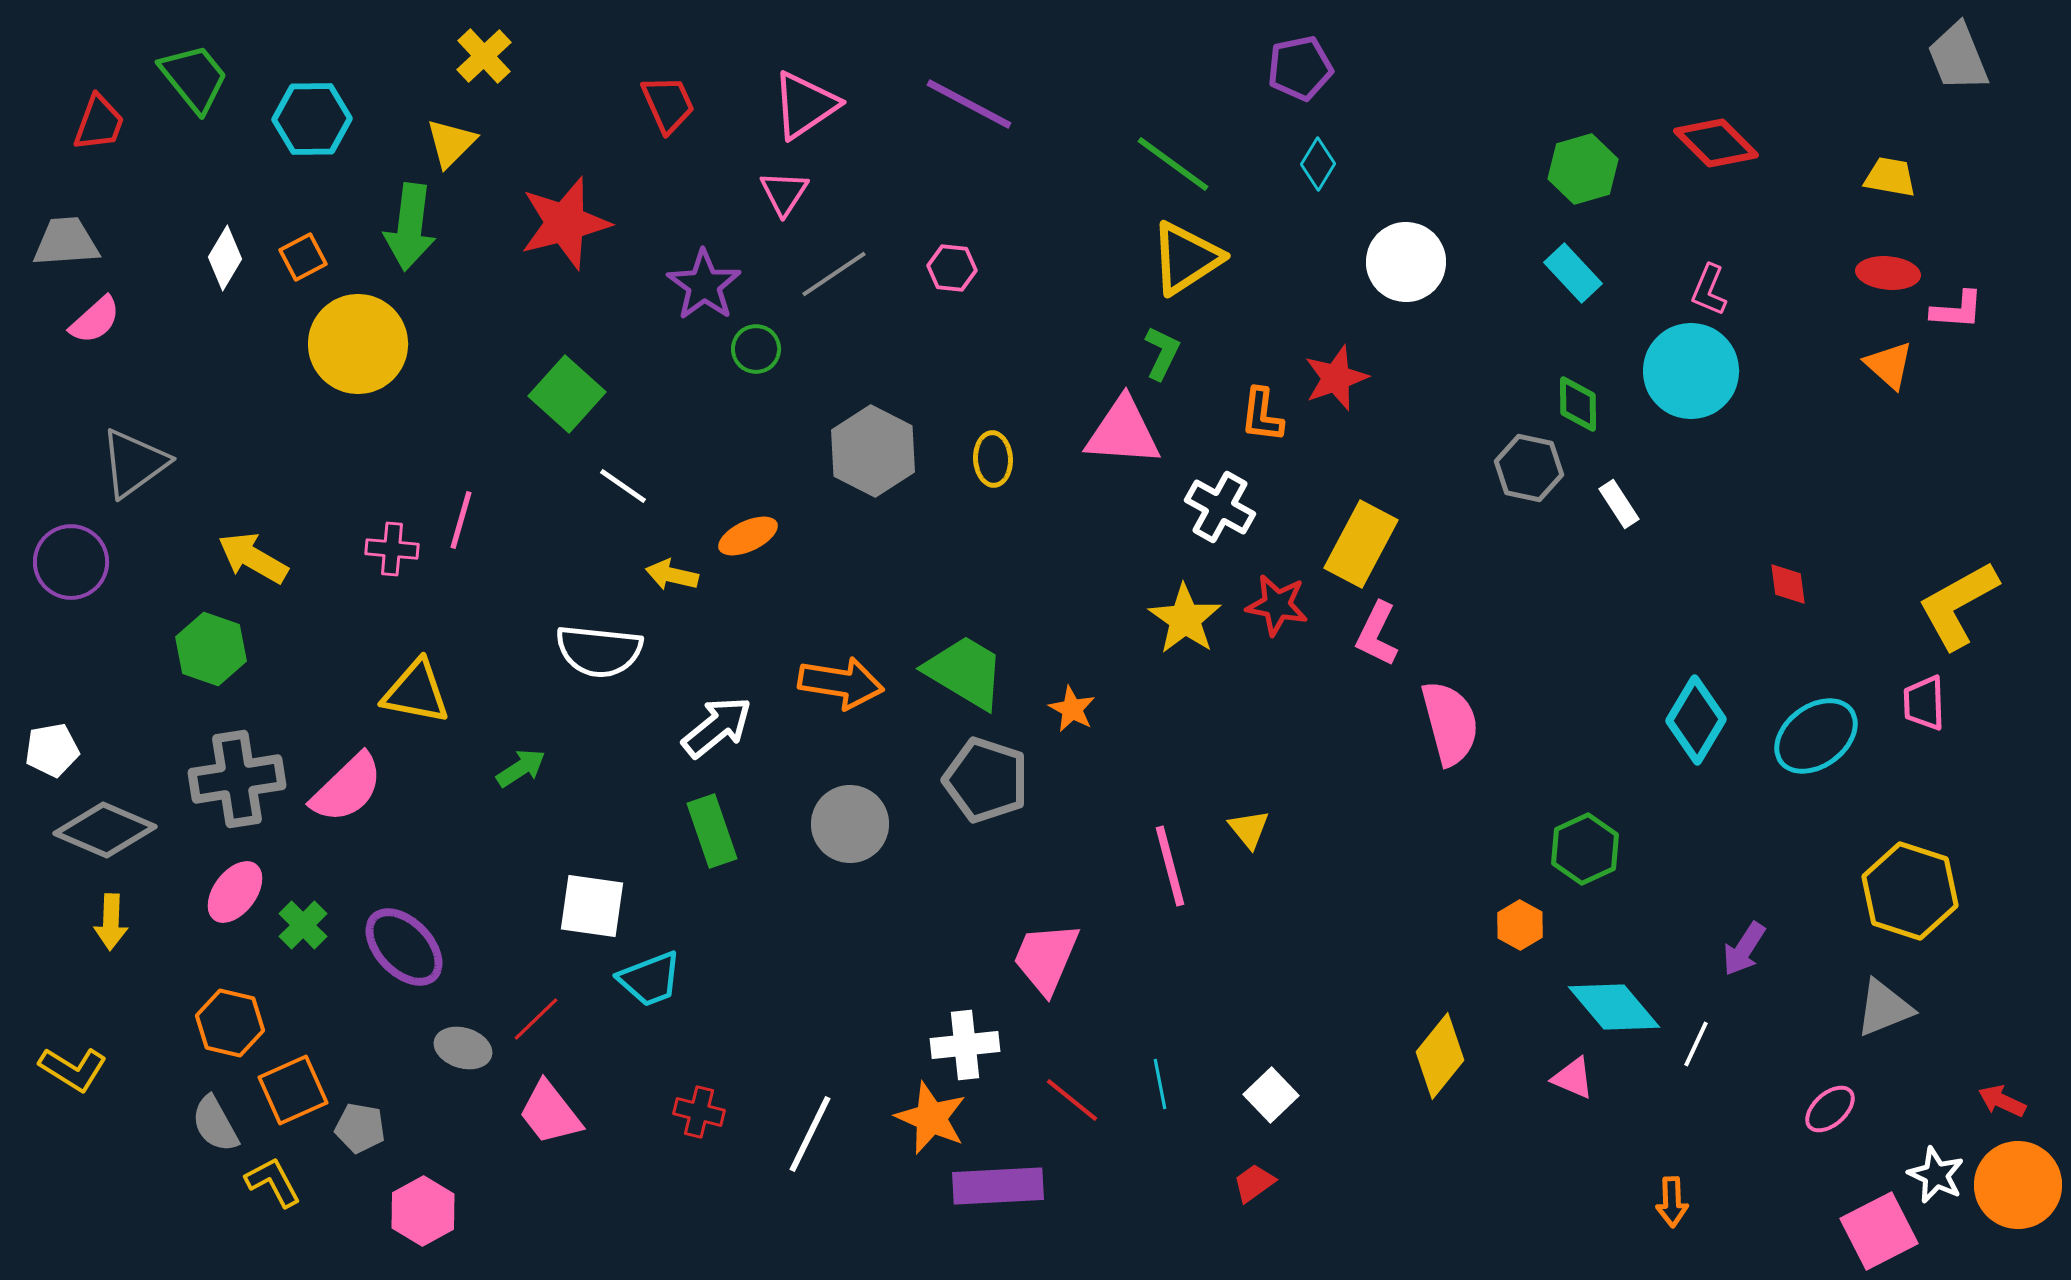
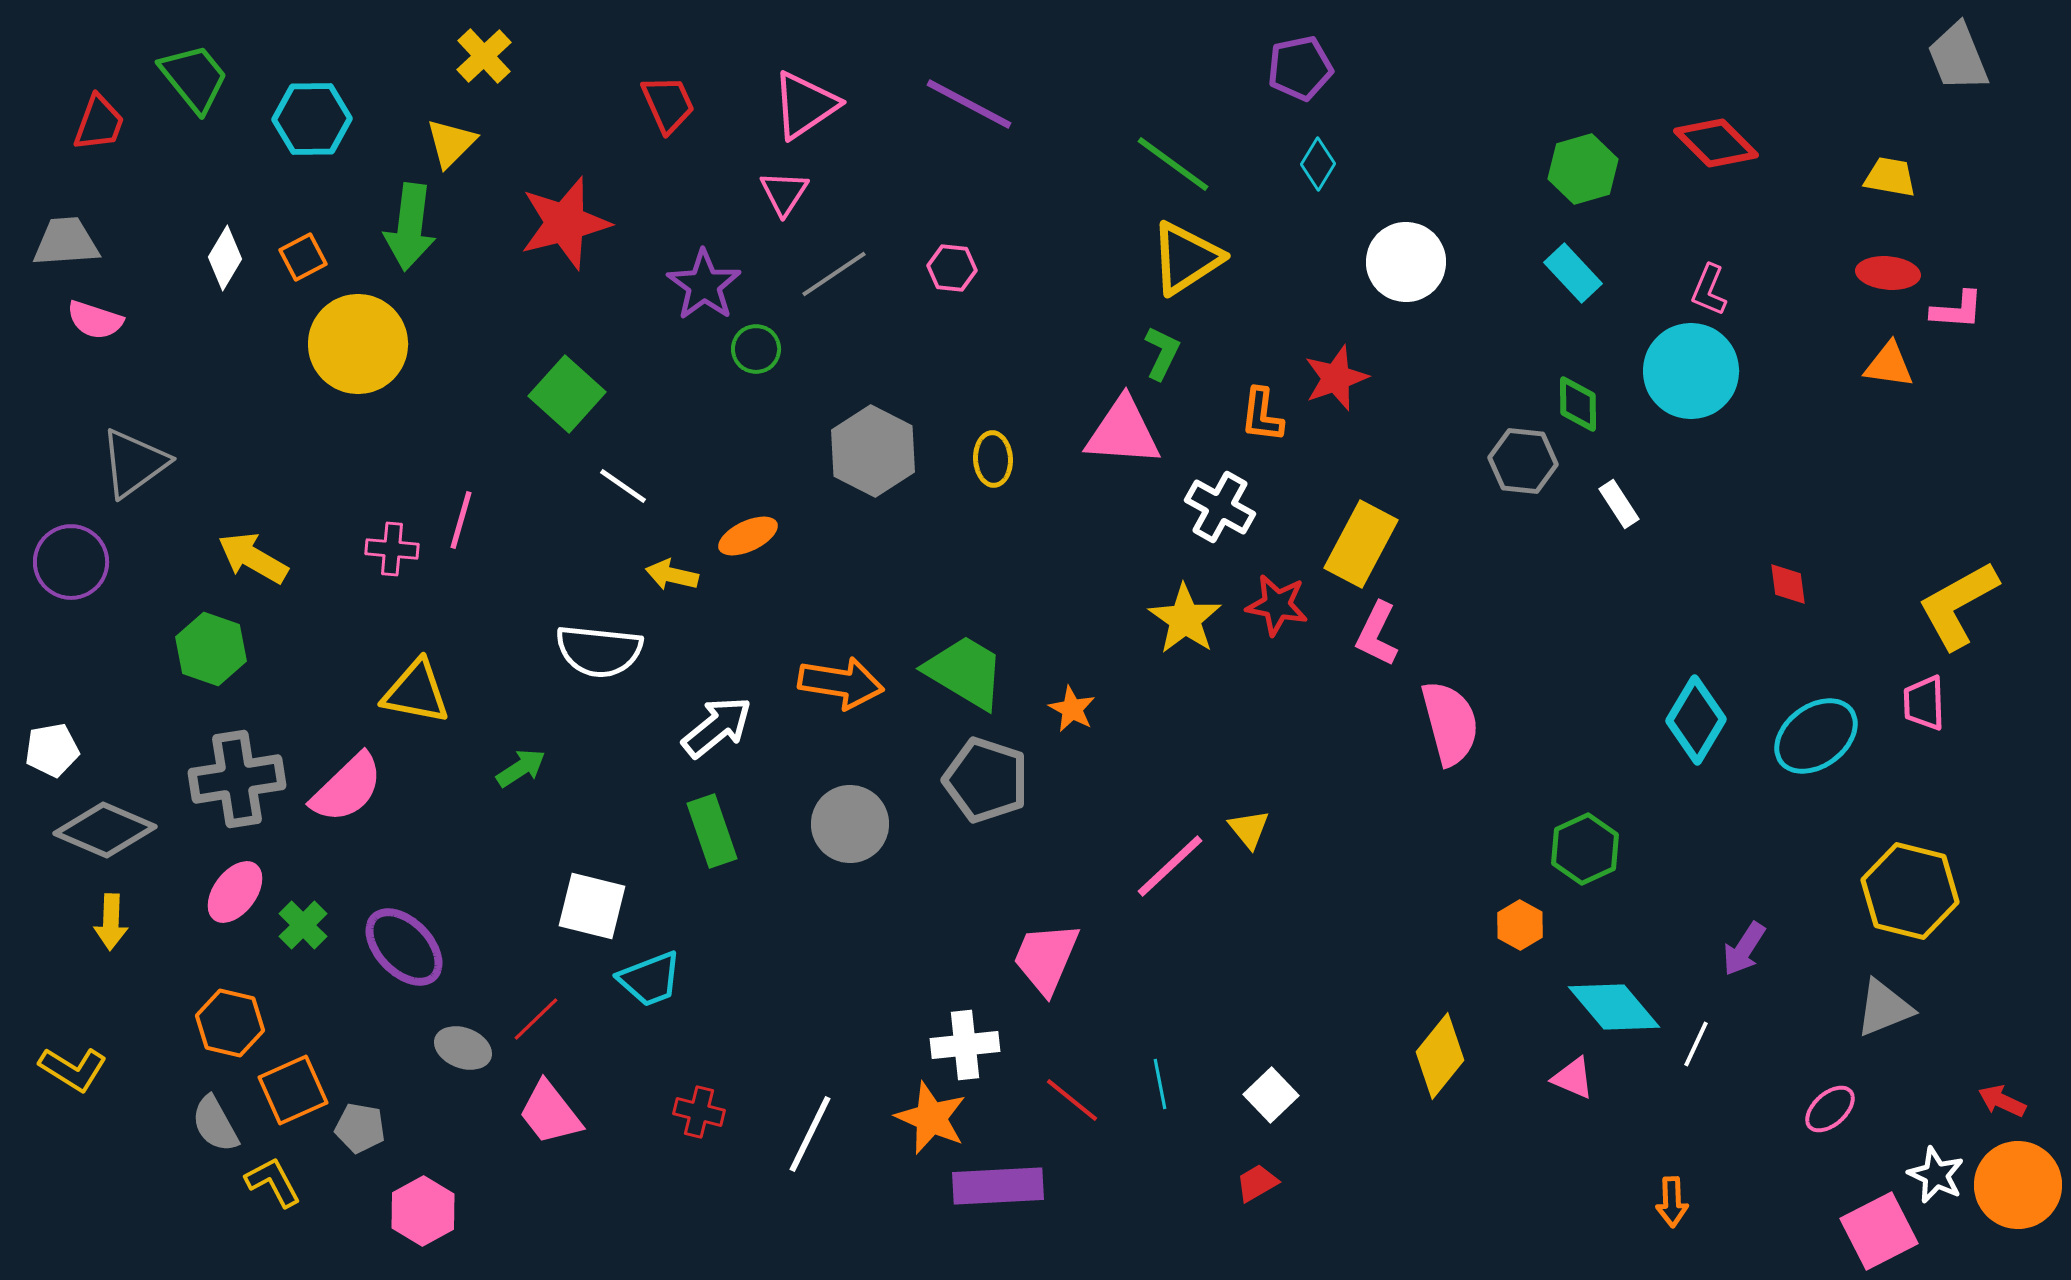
pink semicircle at (95, 320): rotated 60 degrees clockwise
orange triangle at (1889, 365): rotated 34 degrees counterclockwise
gray hexagon at (1529, 468): moved 6 px left, 7 px up; rotated 6 degrees counterclockwise
pink line at (1170, 866): rotated 62 degrees clockwise
yellow hexagon at (1910, 891): rotated 4 degrees counterclockwise
white square at (592, 906): rotated 6 degrees clockwise
gray ellipse at (463, 1048): rotated 4 degrees clockwise
red trapezoid at (1254, 1183): moved 3 px right; rotated 6 degrees clockwise
